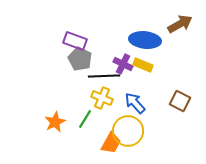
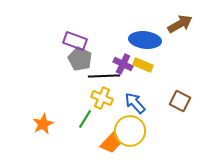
orange star: moved 12 px left, 2 px down
yellow circle: moved 2 px right
orange trapezoid: rotated 15 degrees clockwise
